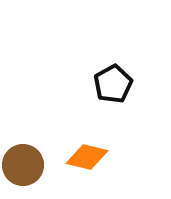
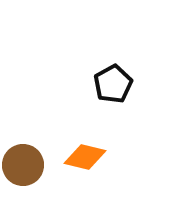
orange diamond: moved 2 px left
